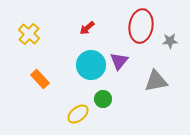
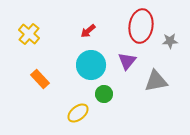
red arrow: moved 1 px right, 3 px down
purple triangle: moved 8 px right
green circle: moved 1 px right, 5 px up
yellow ellipse: moved 1 px up
